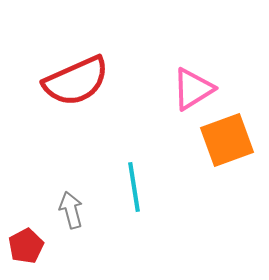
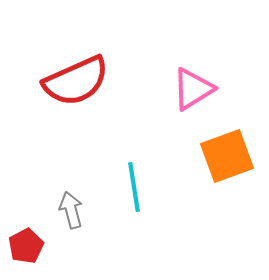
orange square: moved 16 px down
